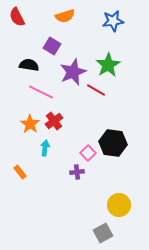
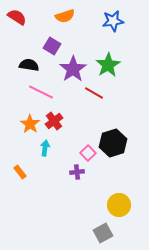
red semicircle: rotated 150 degrees clockwise
purple star: moved 3 px up; rotated 12 degrees counterclockwise
red line: moved 2 px left, 3 px down
black hexagon: rotated 24 degrees counterclockwise
